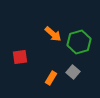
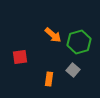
orange arrow: moved 1 px down
gray square: moved 2 px up
orange rectangle: moved 2 px left, 1 px down; rotated 24 degrees counterclockwise
